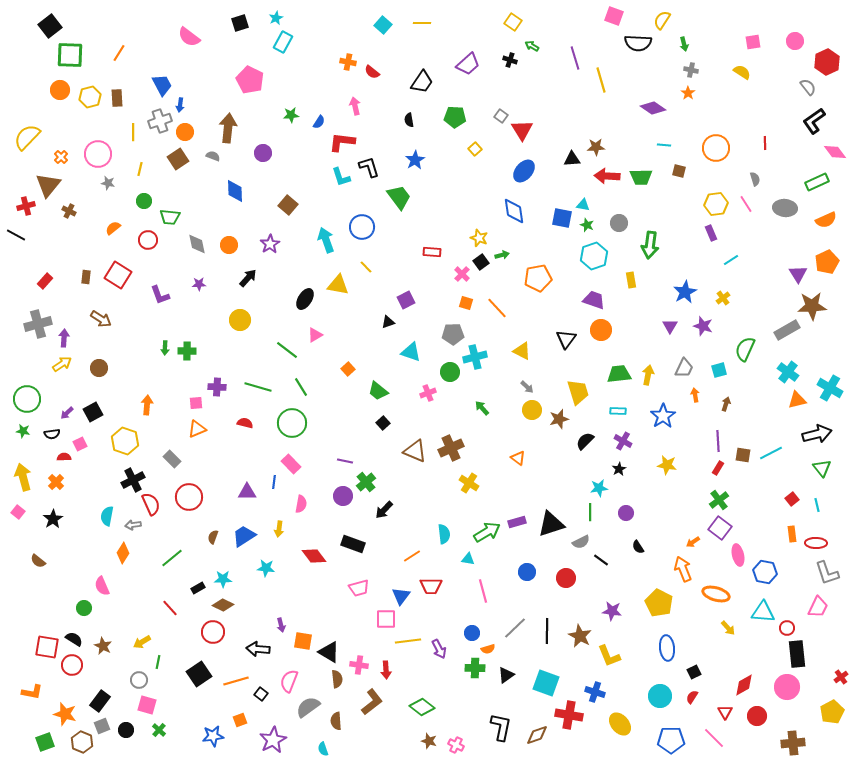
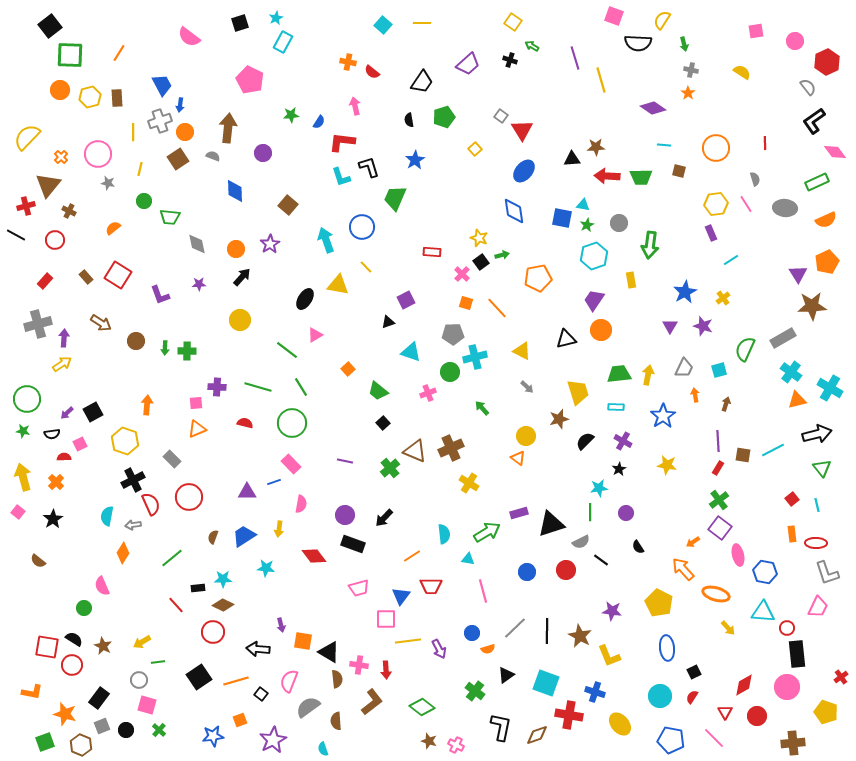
pink square at (753, 42): moved 3 px right, 11 px up
green pentagon at (455, 117): moved 11 px left; rotated 20 degrees counterclockwise
green trapezoid at (399, 197): moved 4 px left, 1 px down; rotated 120 degrees counterclockwise
green star at (587, 225): rotated 24 degrees clockwise
red circle at (148, 240): moved 93 px left
orange circle at (229, 245): moved 7 px right, 4 px down
brown rectangle at (86, 277): rotated 48 degrees counterclockwise
black arrow at (248, 278): moved 6 px left, 1 px up
purple trapezoid at (594, 300): rotated 75 degrees counterclockwise
brown arrow at (101, 319): moved 4 px down
gray rectangle at (787, 330): moved 4 px left, 8 px down
black triangle at (566, 339): rotated 40 degrees clockwise
brown circle at (99, 368): moved 37 px right, 27 px up
cyan cross at (788, 372): moved 3 px right
yellow circle at (532, 410): moved 6 px left, 26 px down
cyan rectangle at (618, 411): moved 2 px left, 4 px up
cyan line at (771, 453): moved 2 px right, 3 px up
blue line at (274, 482): rotated 64 degrees clockwise
green cross at (366, 482): moved 24 px right, 14 px up
purple circle at (343, 496): moved 2 px right, 19 px down
black arrow at (384, 510): moved 8 px down
purple rectangle at (517, 522): moved 2 px right, 9 px up
orange arrow at (683, 569): rotated 20 degrees counterclockwise
red circle at (566, 578): moved 8 px up
black rectangle at (198, 588): rotated 24 degrees clockwise
red line at (170, 608): moved 6 px right, 3 px up
green line at (158, 662): rotated 72 degrees clockwise
green cross at (475, 668): moved 23 px down; rotated 36 degrees clockwise
black square at (199, 674): moved 3 px down
black rectangle at (100, 701): moved 1 px left, 3 px up
yellow pentagon at (832, 712): moved 6 px left; rotated 25 degrees counterclockwise
blue pentagon at (671, 740): rotated 12 degrees clockwise
brown hexagon at (82, 742): moved 1 px left, 3 px down
